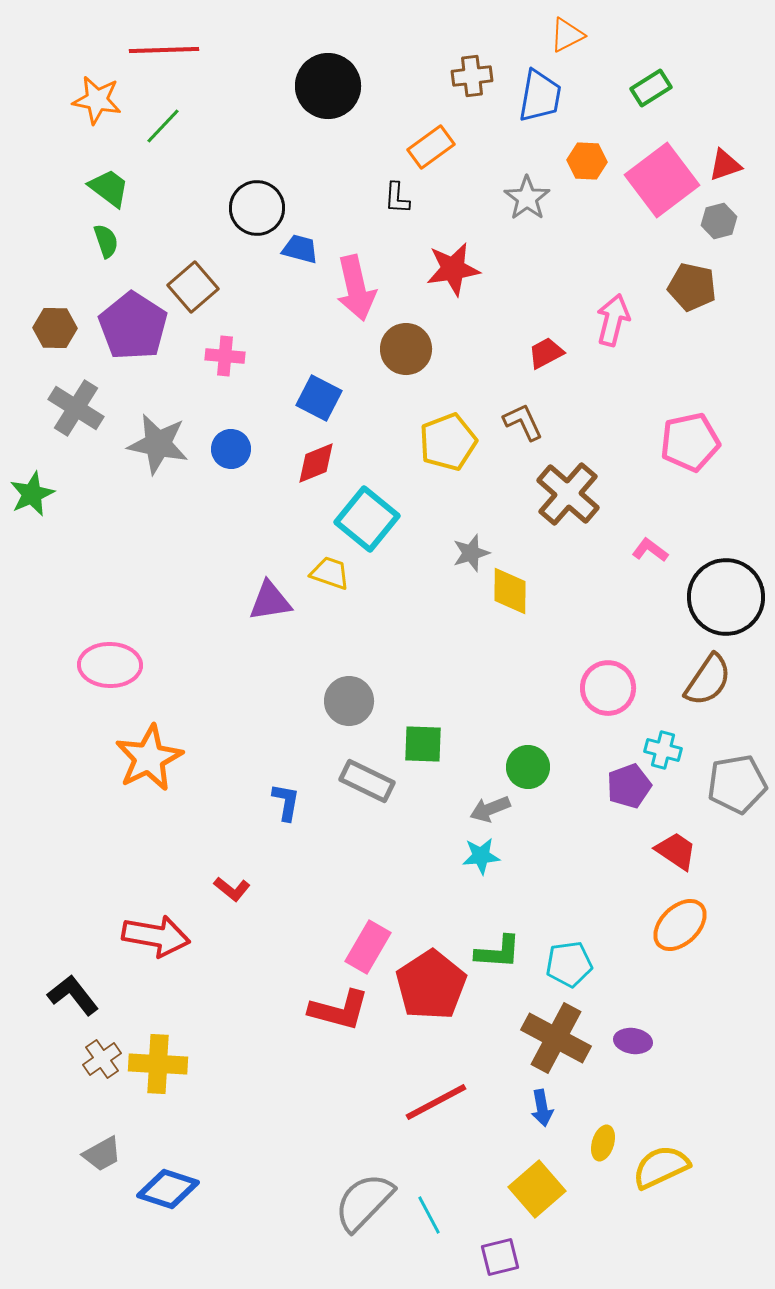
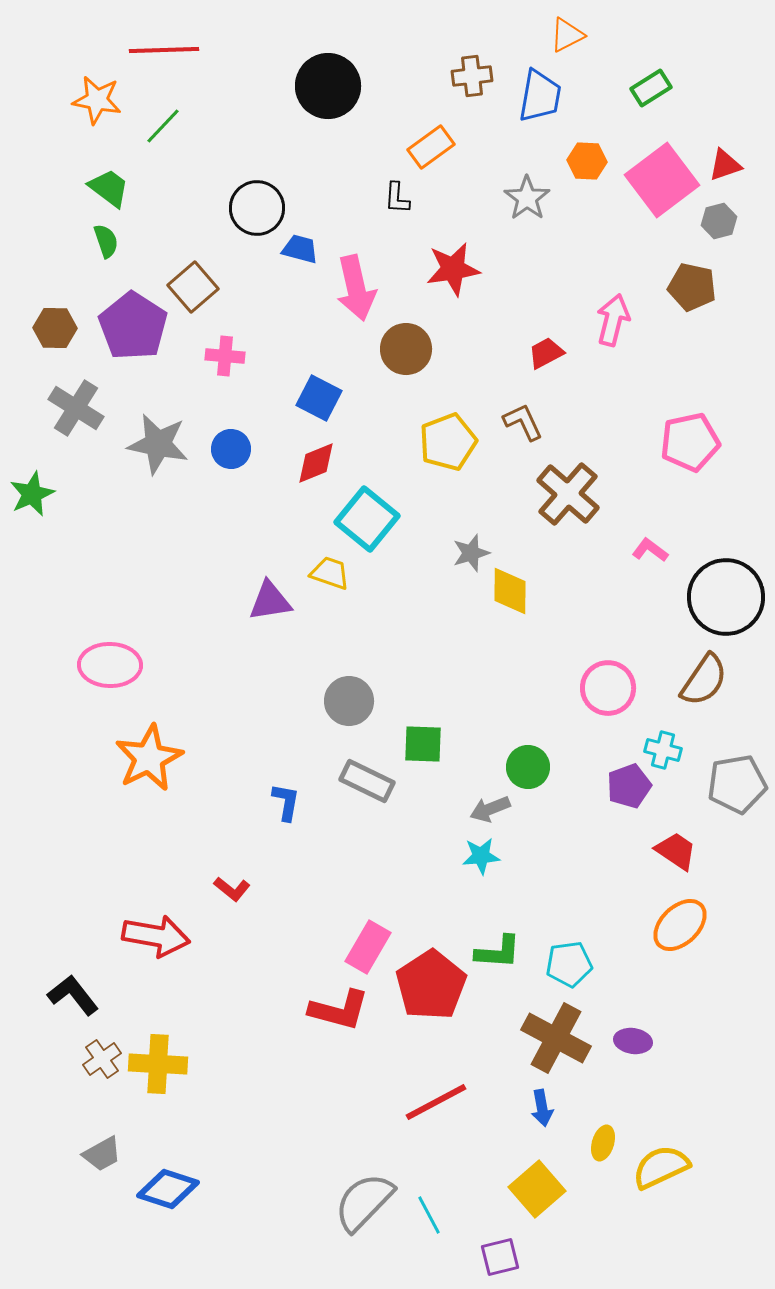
brown semicircle at (708, 680): moved 4 px left
